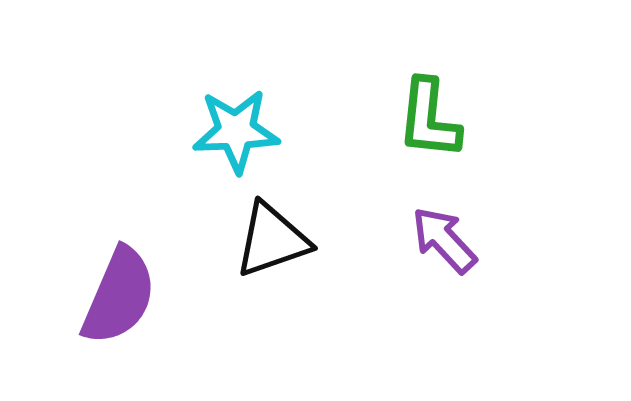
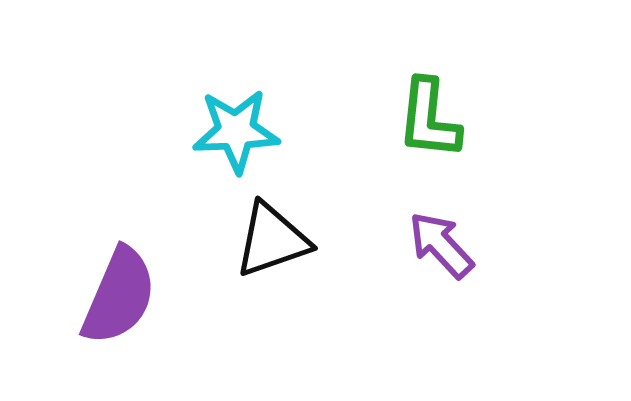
purple arrow: moved 3 px left, 5 px down
